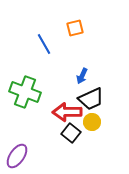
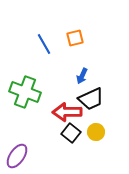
orange square: moved 10 px down
yellow circle: moved 4 px right, 10 px down
